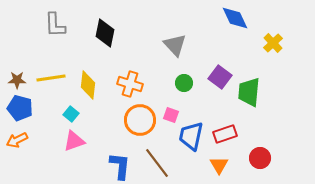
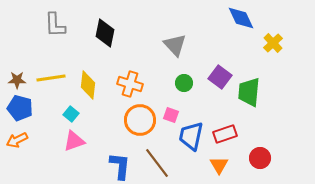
blue diamond: moved 6 px right
